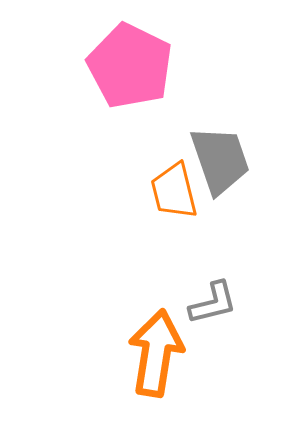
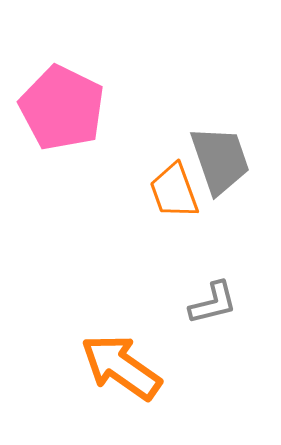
pink pentagon: moved 68 px left, 42 px down
orange trapezoid: rotated 6 degrees counterclockwise
orange arrow: moved 35 px left, 14 px down; rotated 64 degrees counterclockwise
